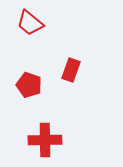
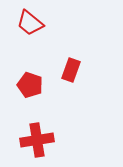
red pentagon: moved 1 px right
red cross: moved 8 px left; rotated 8 degrees counterclockwise
